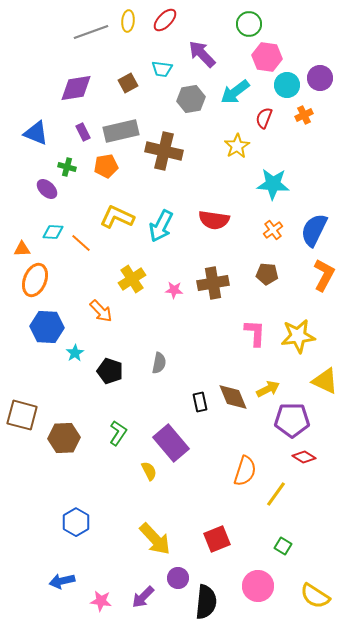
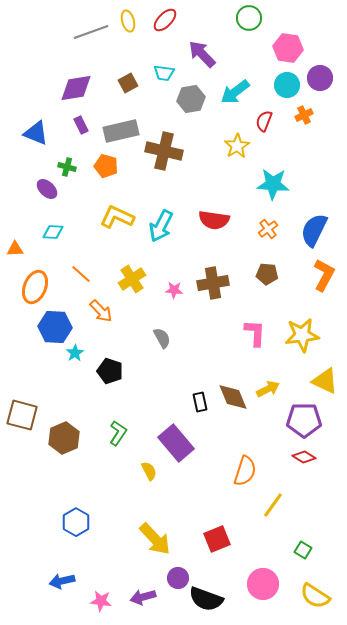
yellow ellipse at (128, 21): rotated 20 degrees counterclockwise
green circle at (249, 24): moved 6 px up
pink hexagon at (267, 57): moved 21 px right, 9 px up
cyan trapezoid at (162, 69): moved 2 px right, 4 px down
red semicircle at (264, 118): moved 3 px down
purple rectangle at (83, 132): moved 2 px left, 7 px up
orange pentagon at (106, 166): rotated 25 degrees clockwise
orange cross at (273, 230): moved 5 px left, 1 px up
orange line at (81, 243): moved 31 px down
orange triangle at (22, 249): moved 7 px left
orange ellipse at (35, 280): moved 7 px down
blue hexagon at (47, 327): moved 8 px right
yellow star at (298, 336): moved 4 px right, 1 px up
gray semicircle at (159, 363): moved 3 px right, 25 px up; rotated 40 degrees counterclockwise
purple pentagon at (292, 420): moved 12 px right
brown hexagon at (64, 438): rotated 20 degrees counterclockwise
purple rectangle at (171, 443): moved 5 px right
yellow line at (276, 494): moved 3 px left, 11 px down
green square at (283, 546): moved 20 px right, 4 px down
pink circle at (258, 586): moved 5 px right, 2 px up
purple arrow at (143, 597): rotated 30 degrees clockwise
black semicircle at (206, 602): moved 3 px up; rotated 104 degrees clockwise
